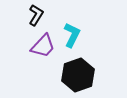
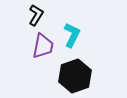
purple trapezoid: rotated 32 degrees counterclockwise
black hexagon: moved 3 px left, 1 px down
